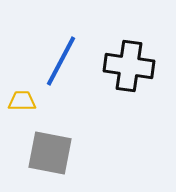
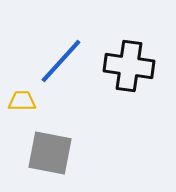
blue line: rotated 14 degrees clockwise
